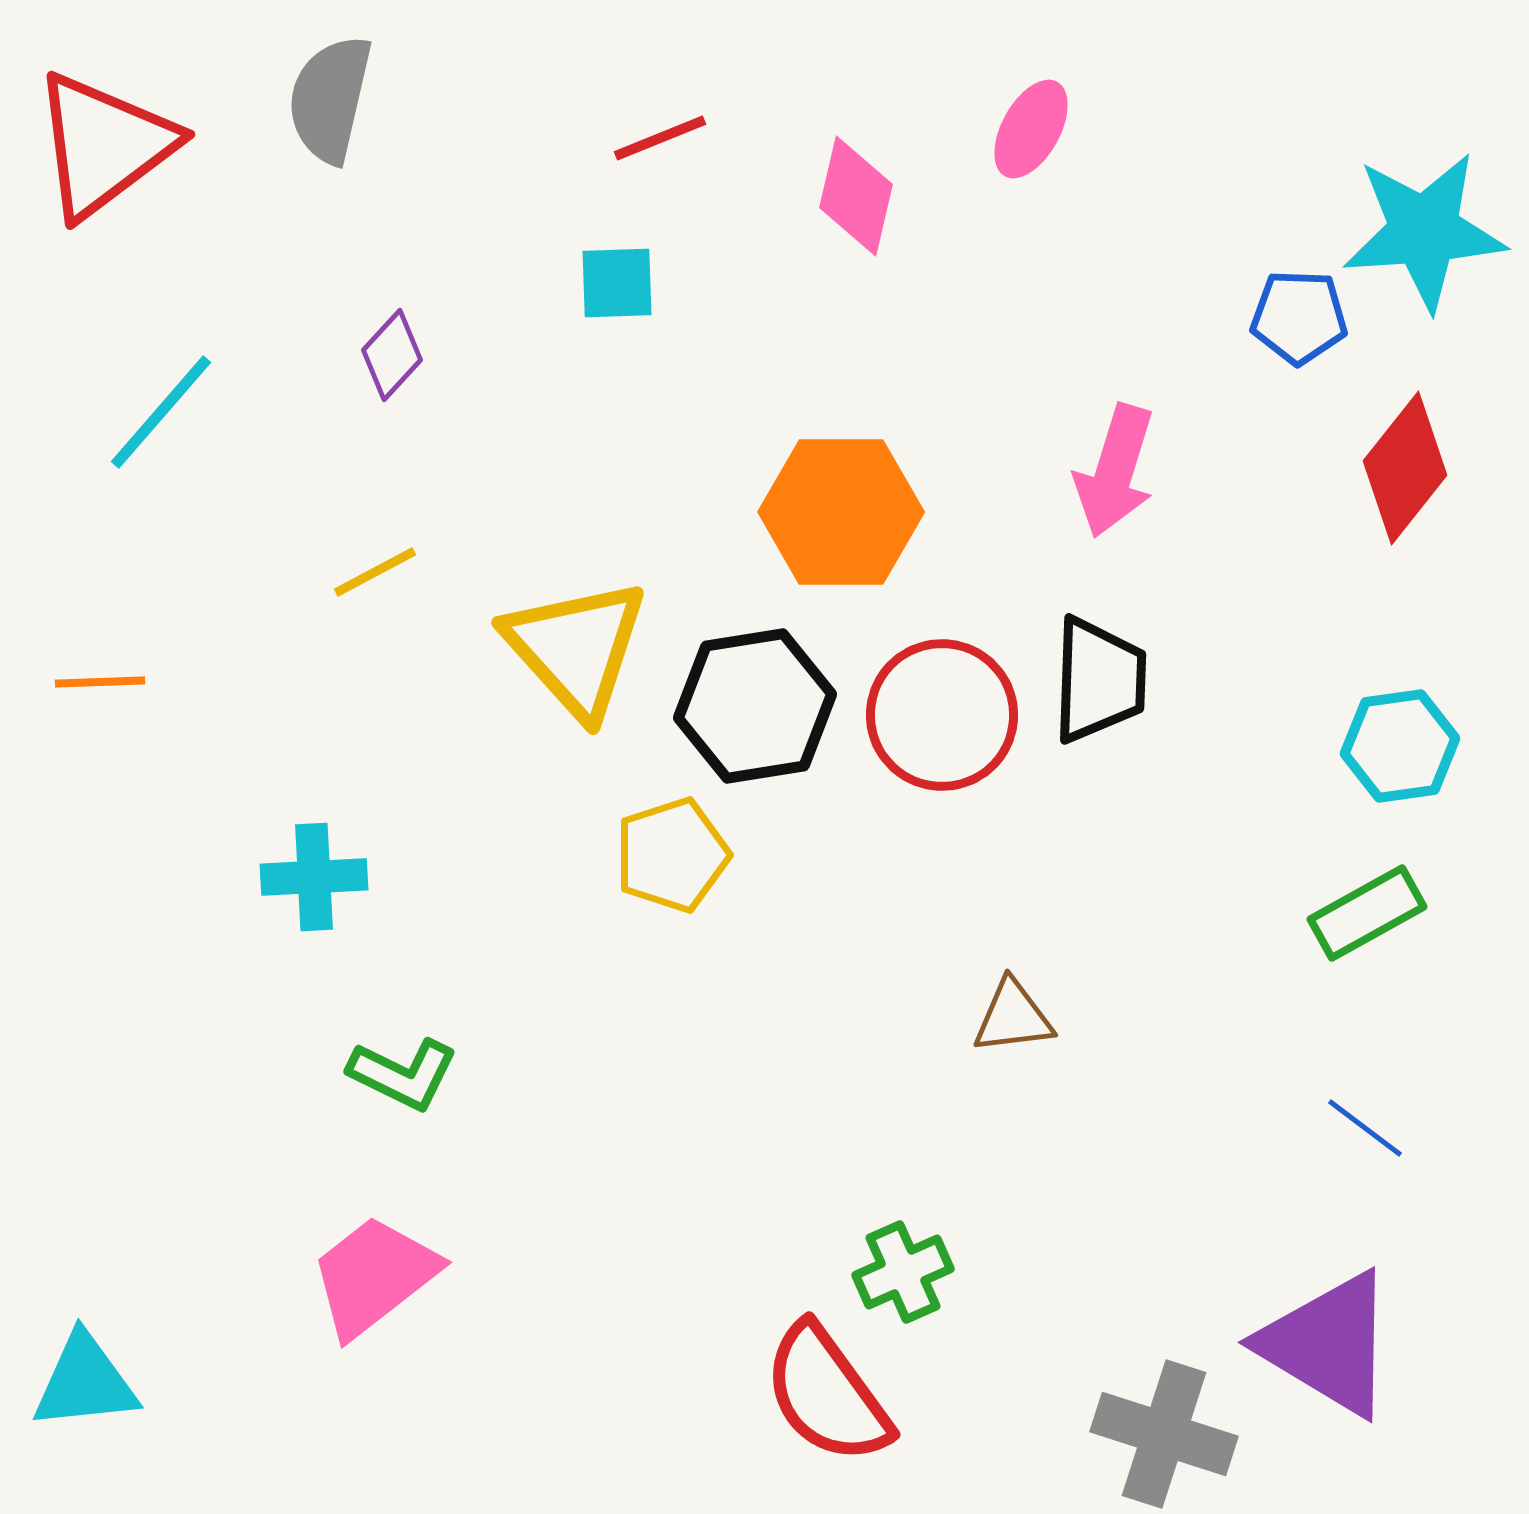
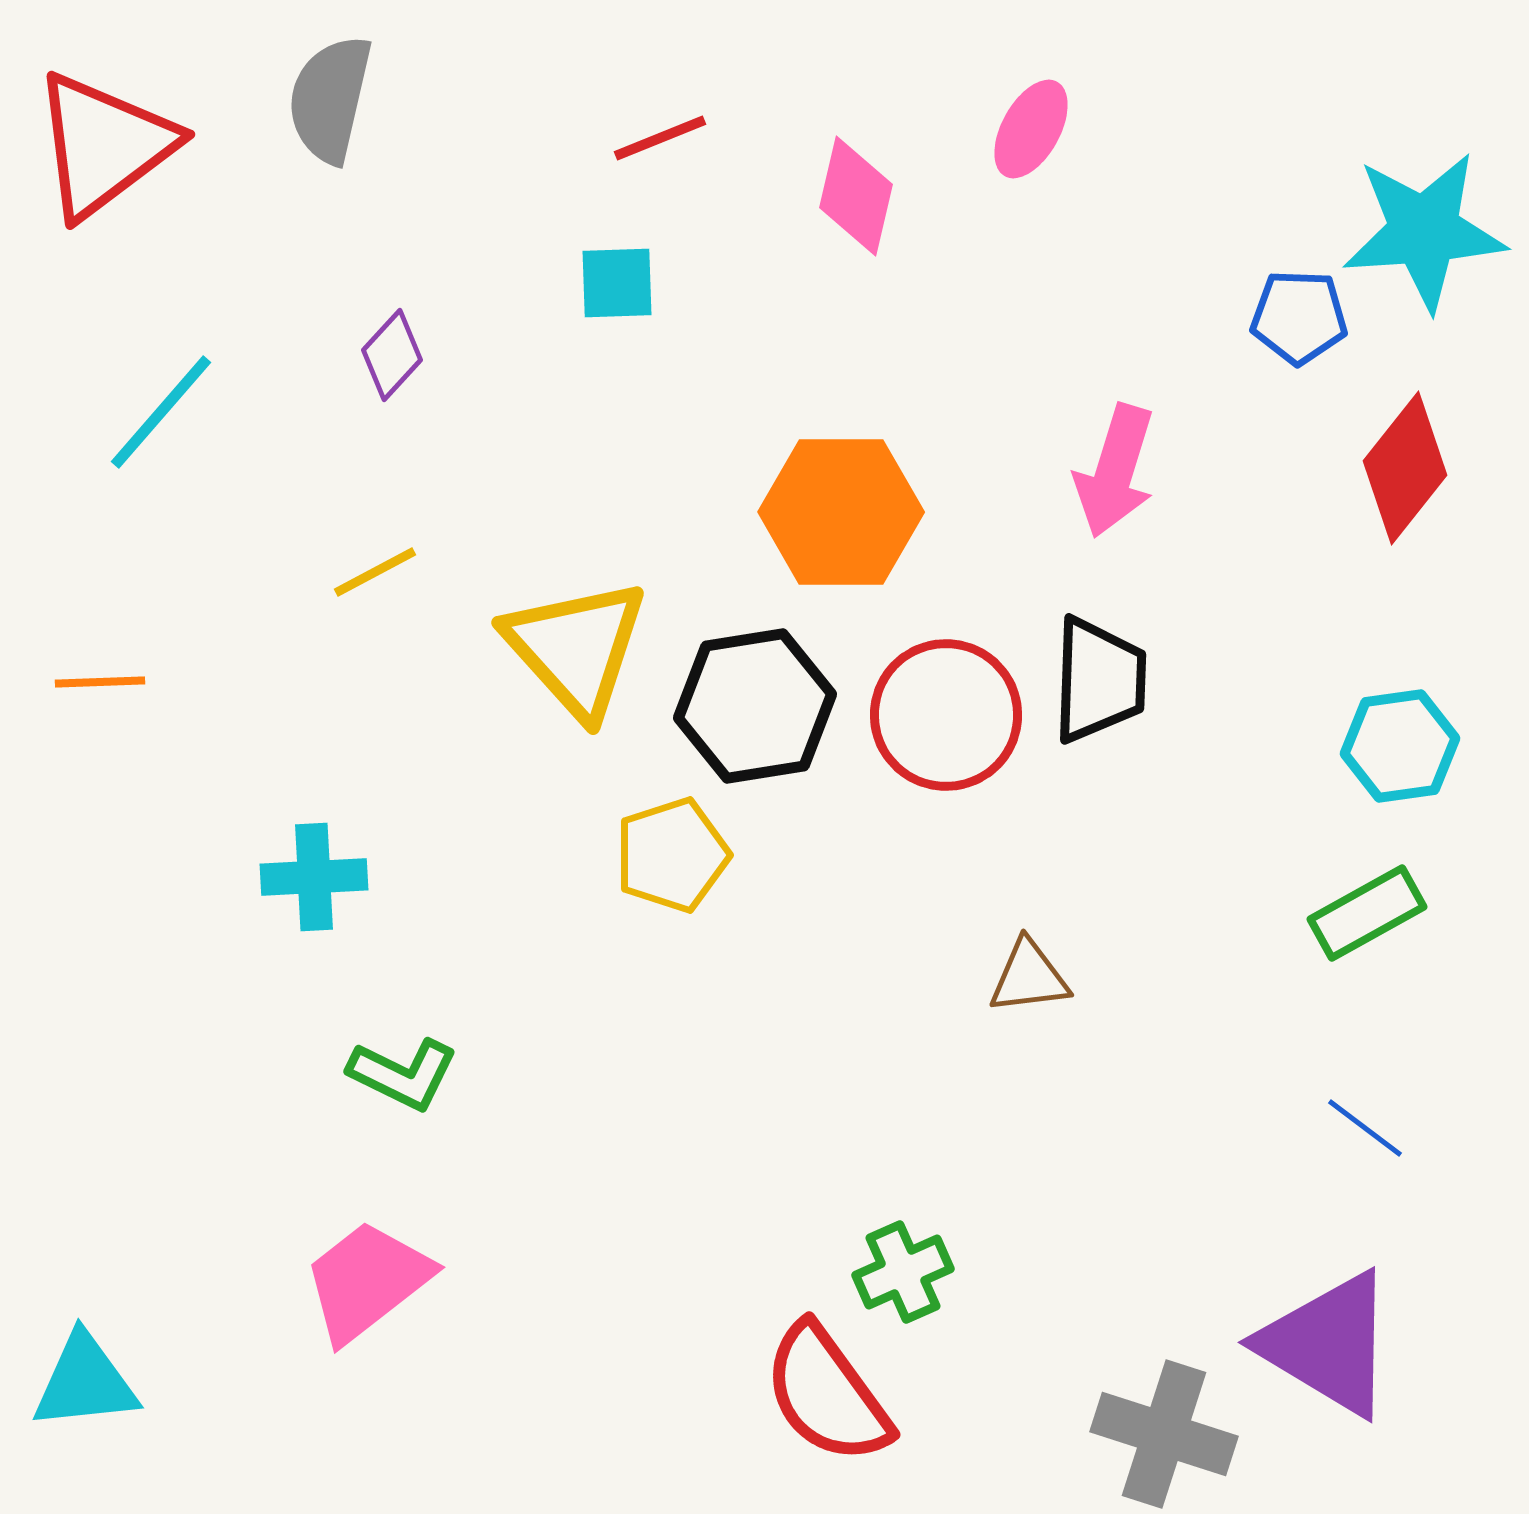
red circle: moved 4 px right
brown triangle: moved 16 px right, 40 px up
pink trapezoid: moved 7 px left, 5 px down
